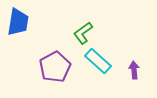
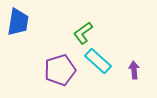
purple pentagon: moved 5 px right, 3 px down; rotated 12 degrees clockwise
